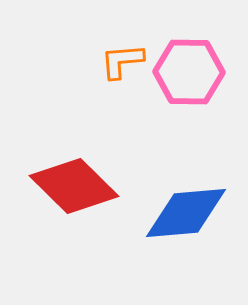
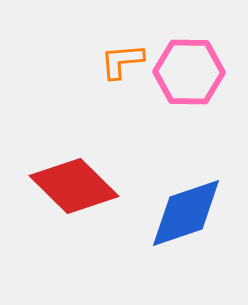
blue diamond: rotated 14 degrees counterclockwise
